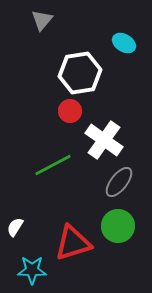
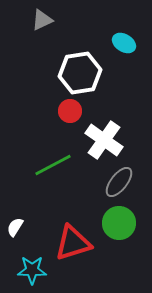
gray triangle: rotated 25 degrees clockwise
green circle: moved 1 px right, 3 px up
